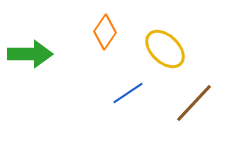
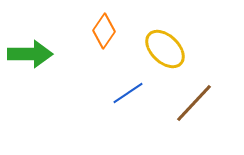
orange diamond: moved 1 px left, 1 px up
